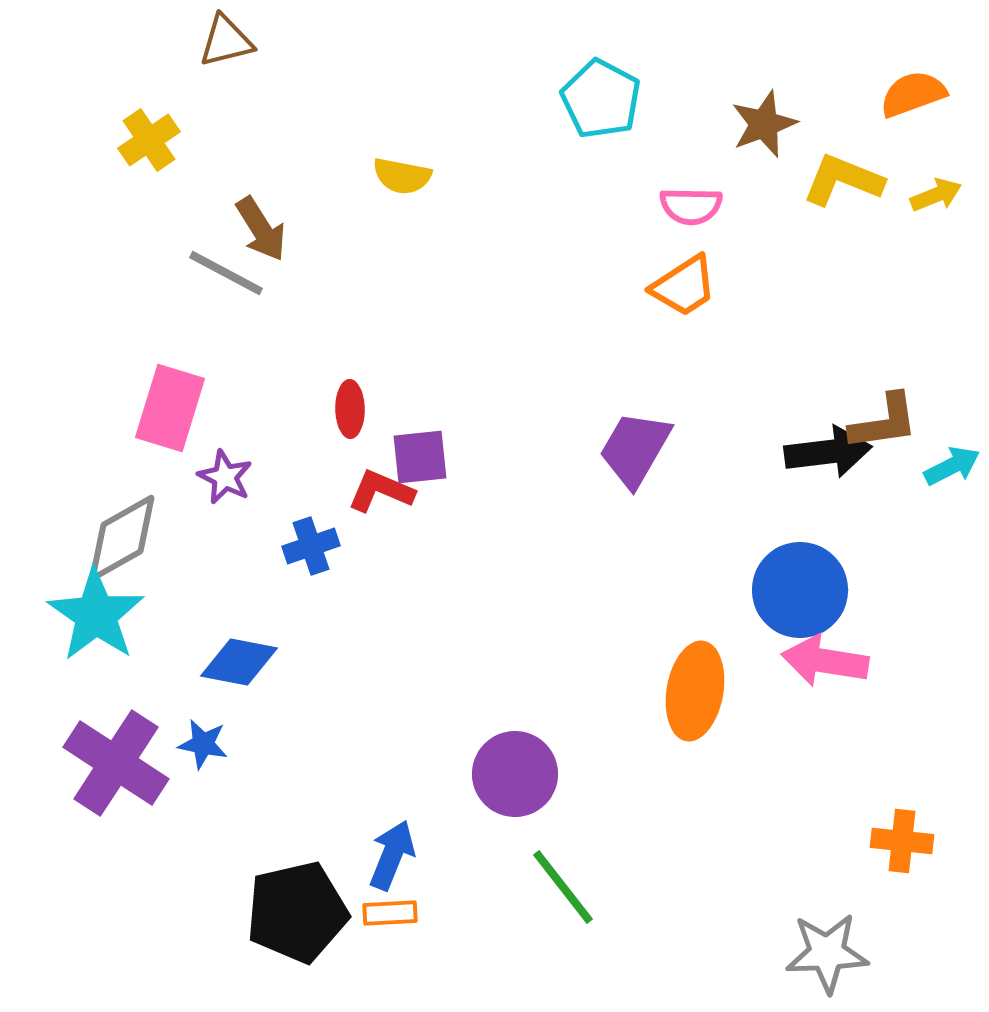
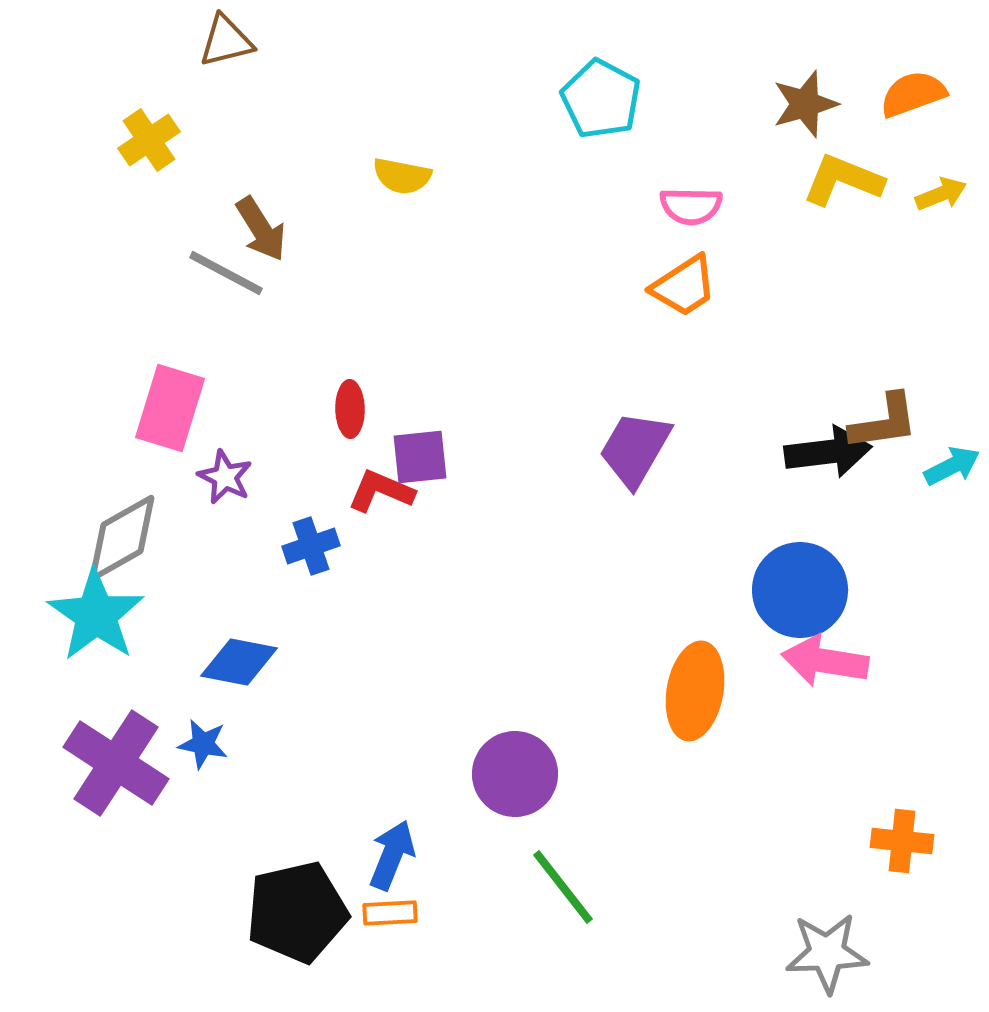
brown star: moved 41 px right, 20 px up; rotated 4 degrees clockwise
yellow arrow: moved 5 px right, 1 px up
